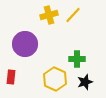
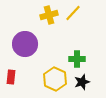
yellow line: moved 2 px up
black star: moved 3 px left
